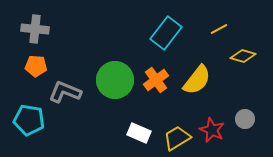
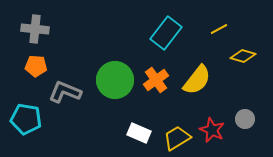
cyan pentagon: moved 3 px left, 1 px up
